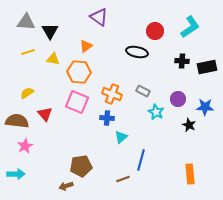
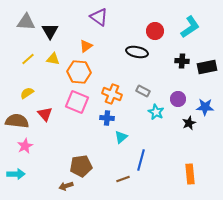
yellow line: moved 7 px down; rotated 24 degrees counterclockwise
black star: moved 2 px up; rotated 24 degrees clockwise
